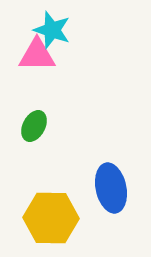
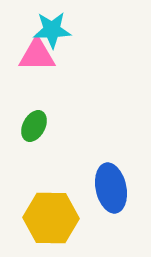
cyan star: rotated 21 degrees counterclockwise
